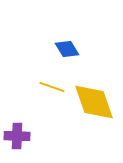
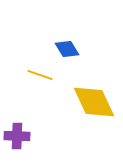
yellow line: moved 12 px left, 12 px up
yellow diamond: rotated 6 degrees counterclockwise
